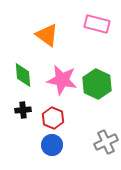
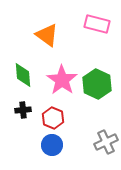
pink star: rotated 24 degrees clockwise
